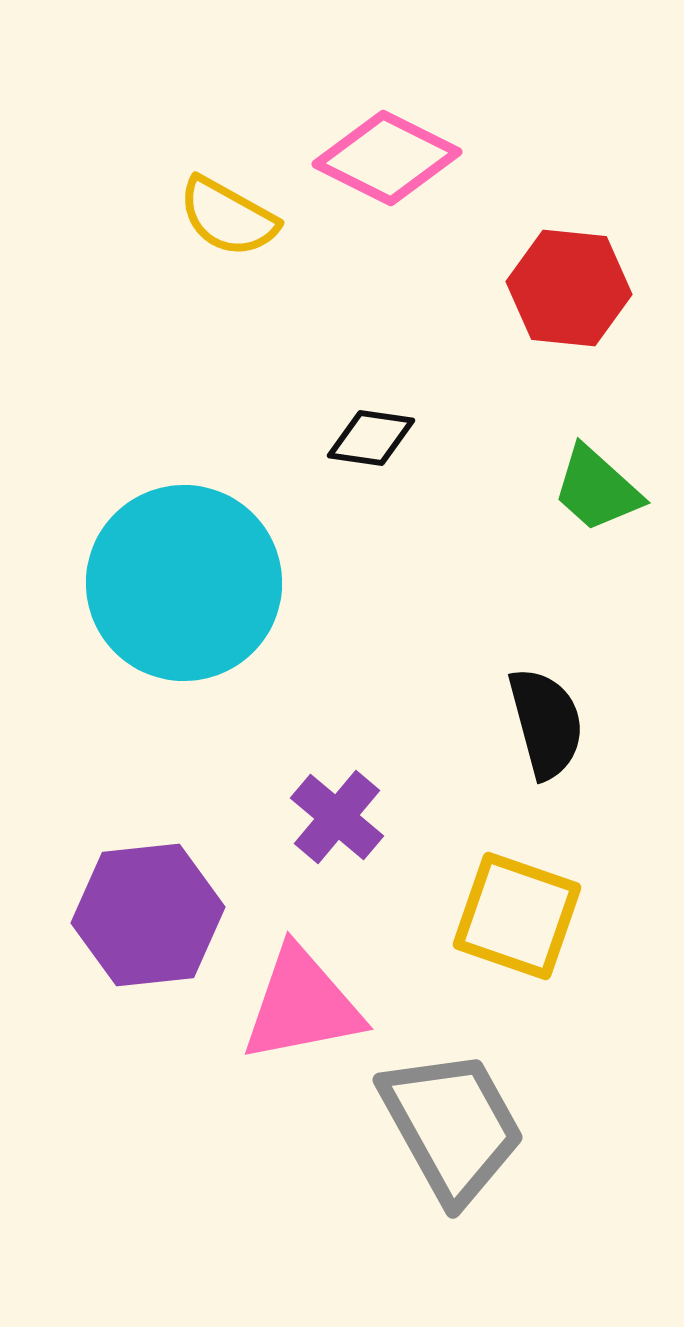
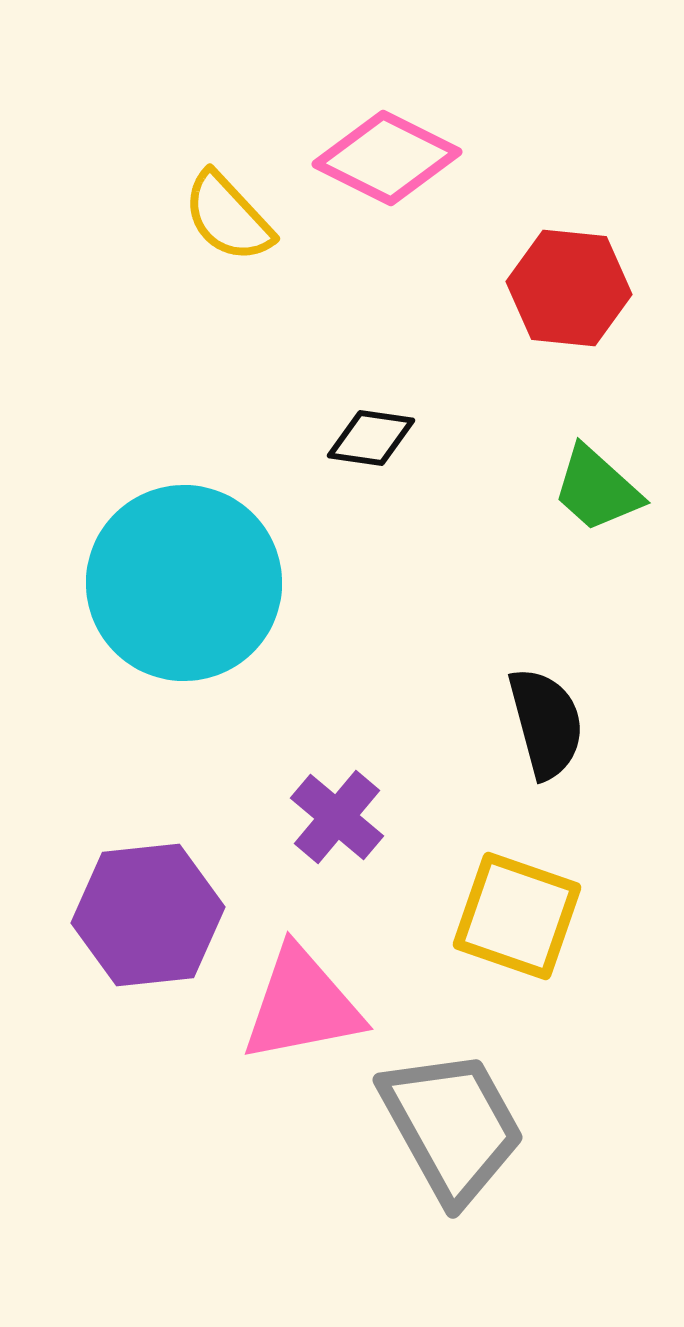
yellow semicircle: rotated 18 degrees clockwise
